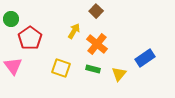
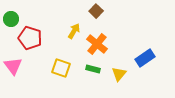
red pentagon: rotated 20 degrees counterclockwise
